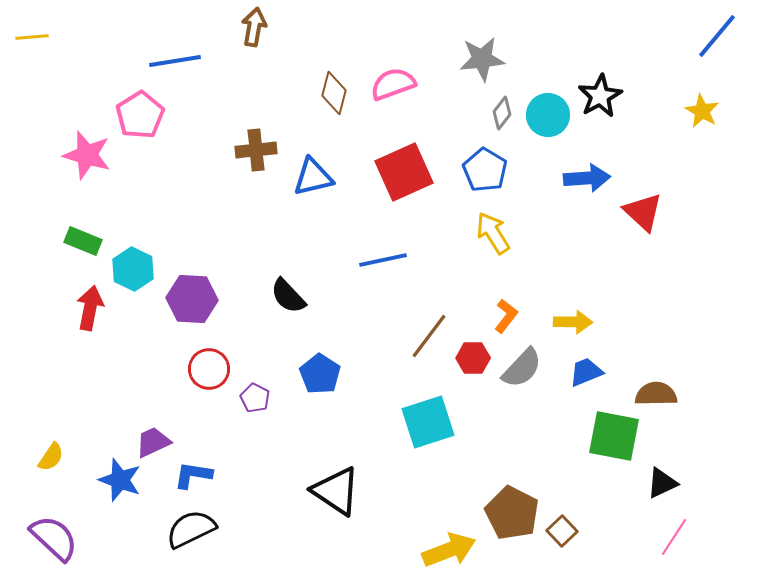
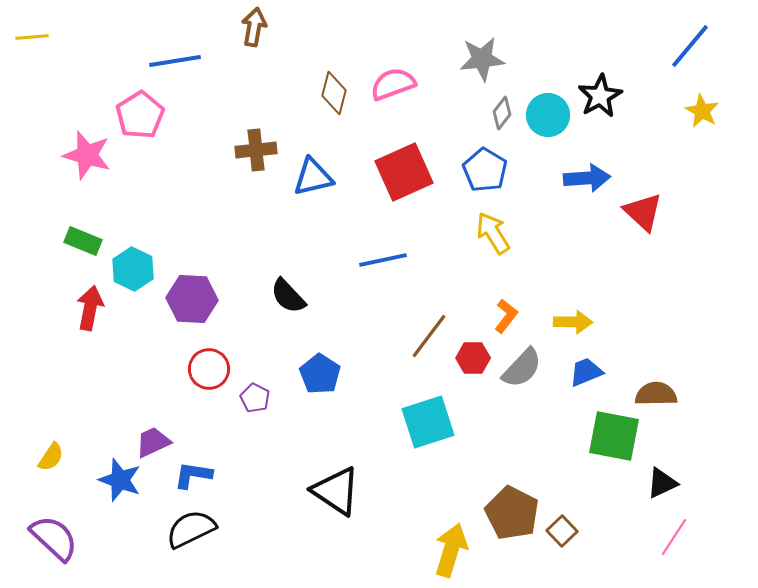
blue line at (717, 36): moved 27 px left, 10 px down
yellow arrow at (449, 550): moved 2 px right; rotated 52 degrees counterclockwise
